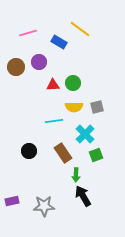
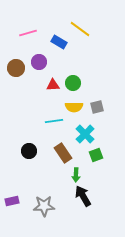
brown circle: moved 1 px down
